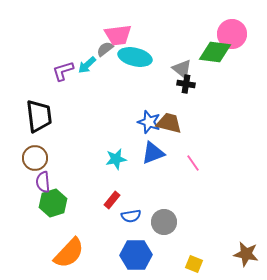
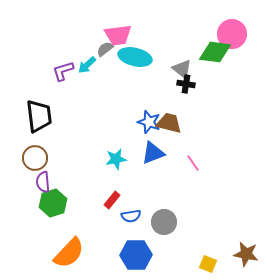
yellow square: moved 14 px right
